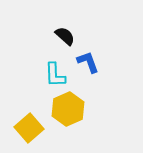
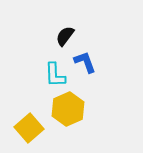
black semicircle: rotated 95 degrees counterclockwise
blue L-shape: moved 3 px left
